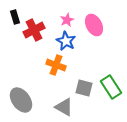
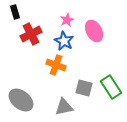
black rectangle: moved 5 px up
pink ellipse: moved 6 px down
red cross: moved 3 px left, 4 px down
blue star: moved 2 px left
gray ellipse: rotated 15 degrees counterclockwise
gray triangle: rotated 42 degrees counterclockwise
